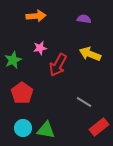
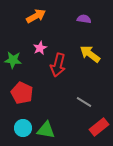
orange arrow: rotated 24 degrees counterclockwise
pink star: rotated 16 degrees counterclockwise
yellow arrow: rotated 15 degrees clockwise
green star: rotated 30 degrees clockwise
red arrow: rotated 15 degrees counterclockwise
red pentagon: rotated 10 degrees counterclockwise
